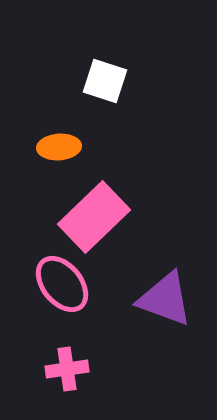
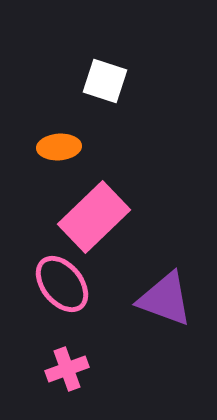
pink cross: rotated 12 degrees counterclockwise
